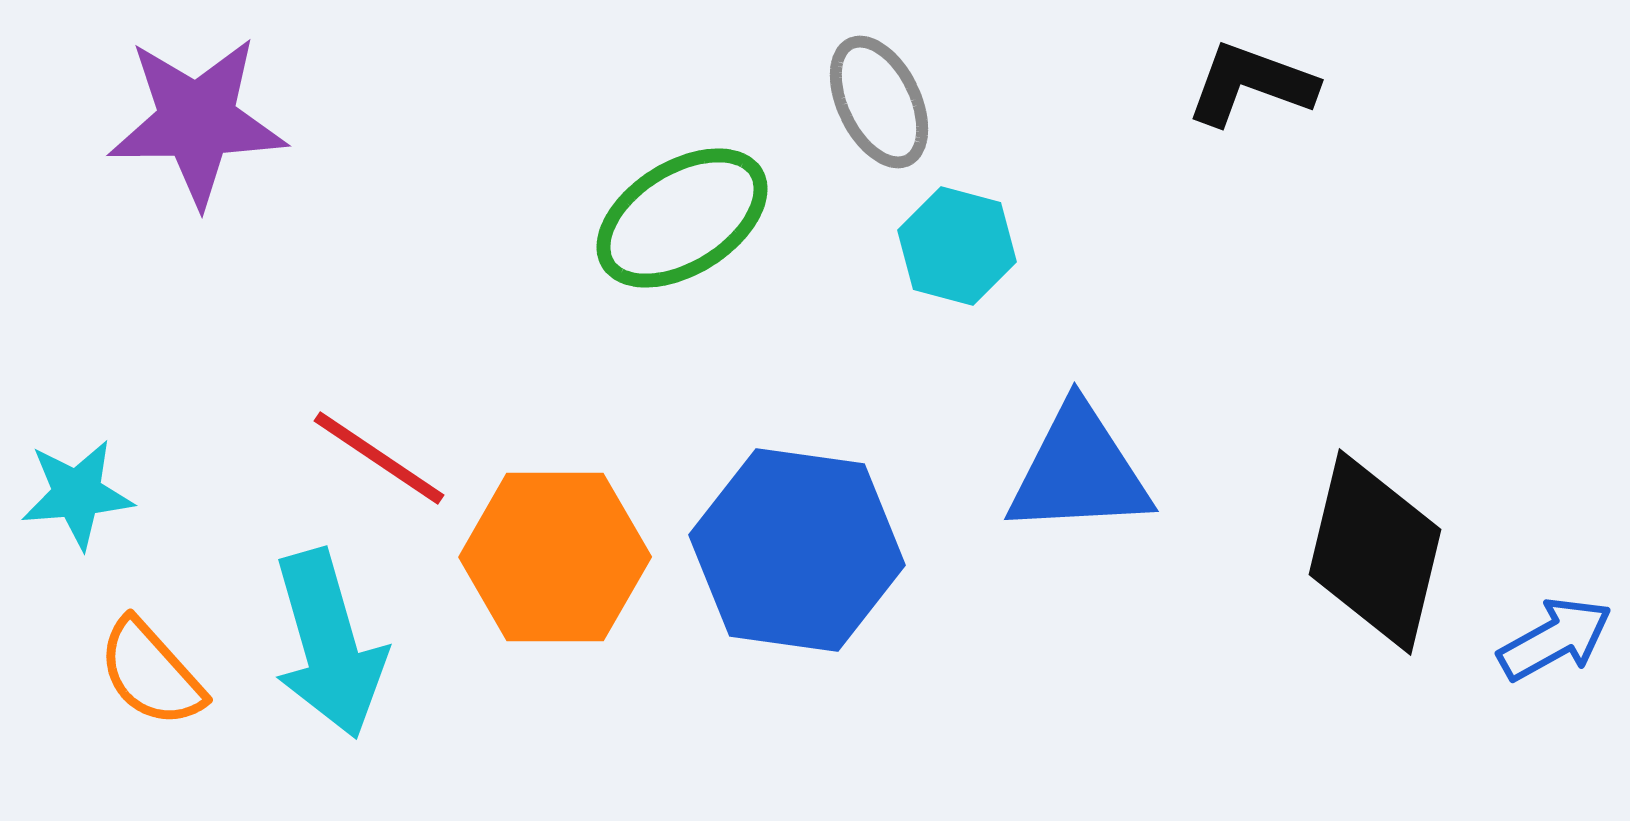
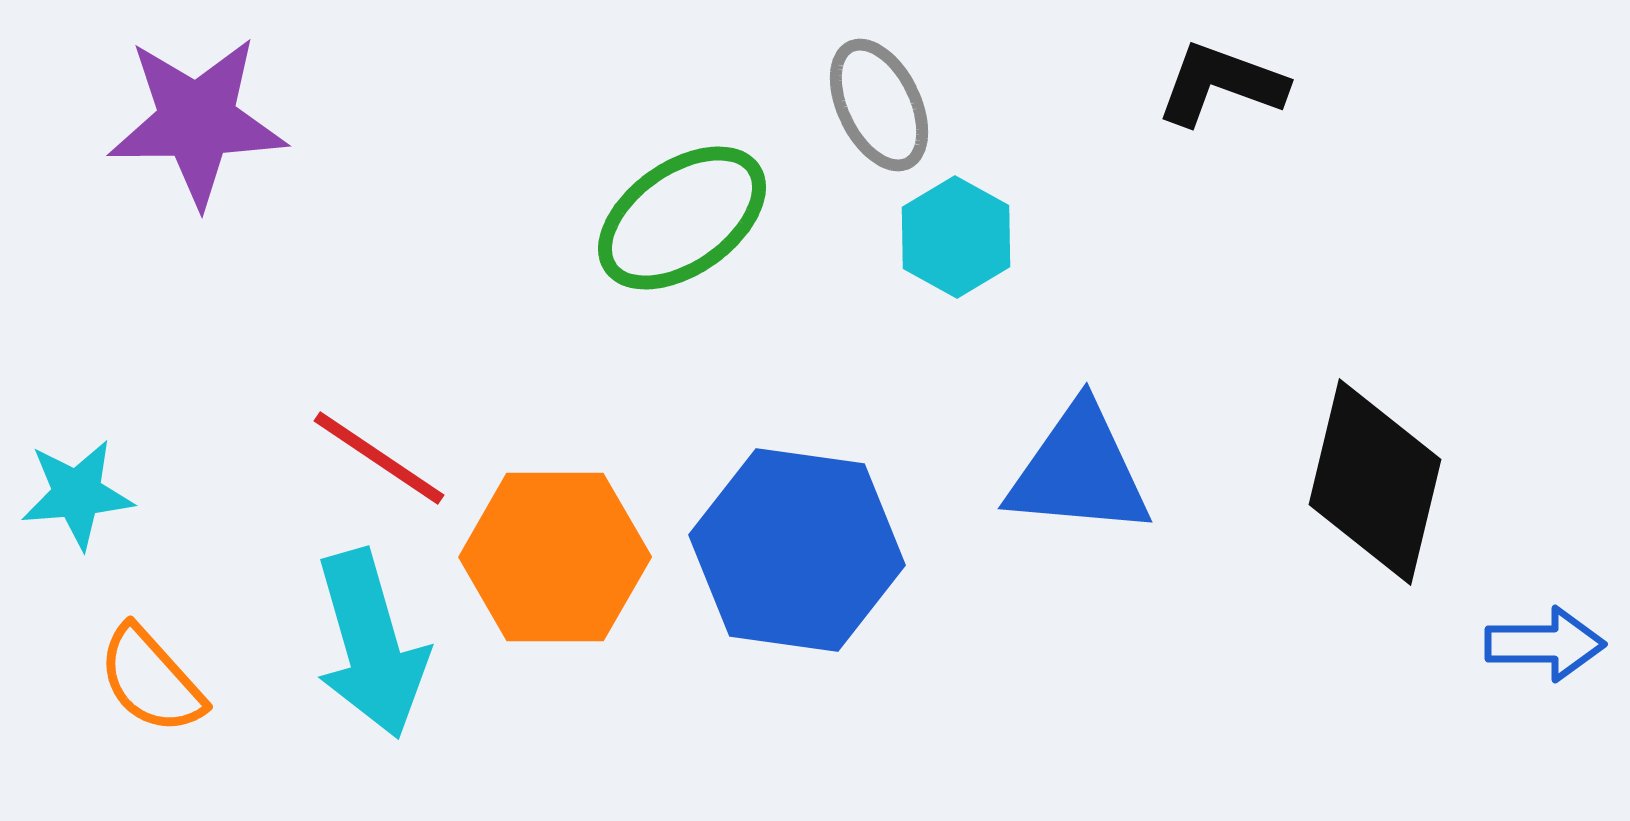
black L-shape: moved 30 px left
gray ellipse: moved 3 px down
green ellipse: rotated 3 degrees counterclockwise
cyan hexagon: moved 1 px left, 9 px up; rotated 14 degrees clockwise
blue triangle: rotated 8 degrees clockwise
black diamond: moved 70 px up
blue arrow: moved 10 px left, 5 px down; rotated 29 degrees clockwise
cyan arrow: moved 42 px right
orange semicircle: moved 7 px down
